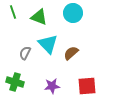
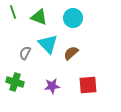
cyan circle: moved 5 px down
red square: moved 1 px right, 1 px up
